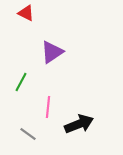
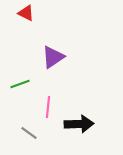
purple triangle: moved 1 px right, 5 px down
green line: moved 1 px left, 2 px down; rotated 42 degrees clockwise
black arrow: rotated 20 degrees clockwise
gray line: moved 1 px right, 1 px up
